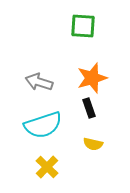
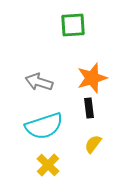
green square: moved 10 px left, 1 px up; rotated 8 degrees counterclockwise
black rectangle: rotated 12 degrees clockwise
cyan semicircle: moved 1 px right, 1 px down
yellow semicircle: rotated 114 degrees clockwise
yellow cross: moved 1 px right, 2 px up
